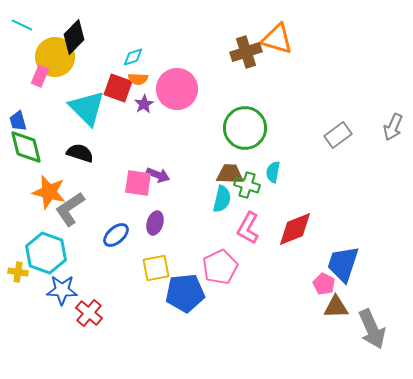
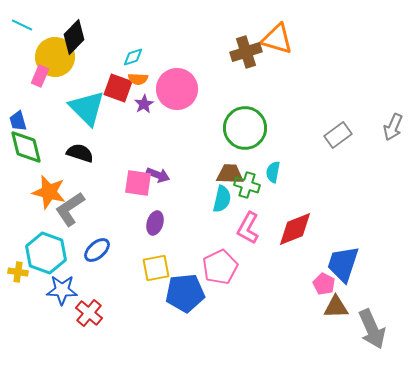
blue ellipse at (116, 235): moved 19 px left, 15 px down
